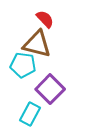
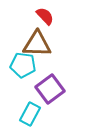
red semicircle: moved 3 px up
brown triangle: rotated 12 degrees counterclockwise
purple square: rotated 8 degrees clockwise
